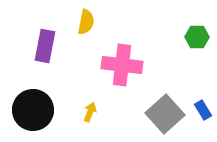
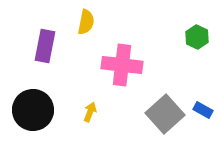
green hexagon: rotated 25 degrees clockwise
blue rectangle: rotated 30 degrees counterclockwise
